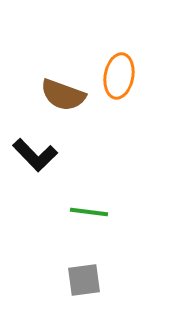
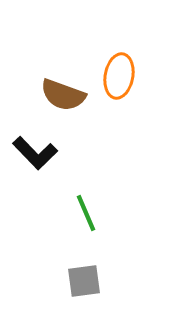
black L-shape: moved 2 px up
green line: moved 3 px left, 1 px down; rotated 60 degrees clockwise
gray square: moved 1 px down
